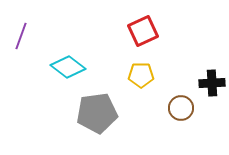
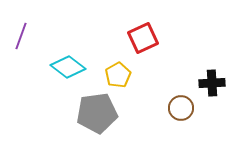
red square: moved 7 px down
yellow pentagon: moved 23 px left; rotated 30 degrees counterclockwise
